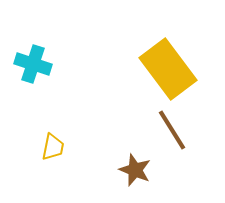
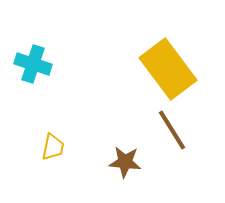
brown star: moved 10 px left, 8 px up; rotated 16 degrees counterclockwise
